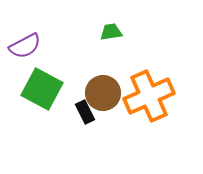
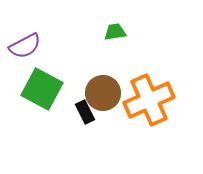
green trapezoid: moved 4 px right
orange cross: moved 4 px down
